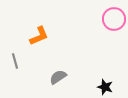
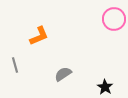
gray line: moved 4 px down
gray semicircle: moved 5 px right, 3 px up
black star: rotated 14 degrees clockwise
